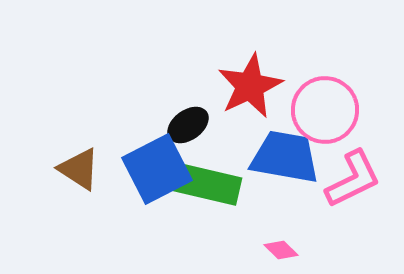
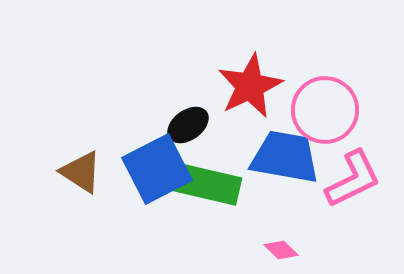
brown triangle: moved 2 px right, 3 px down
